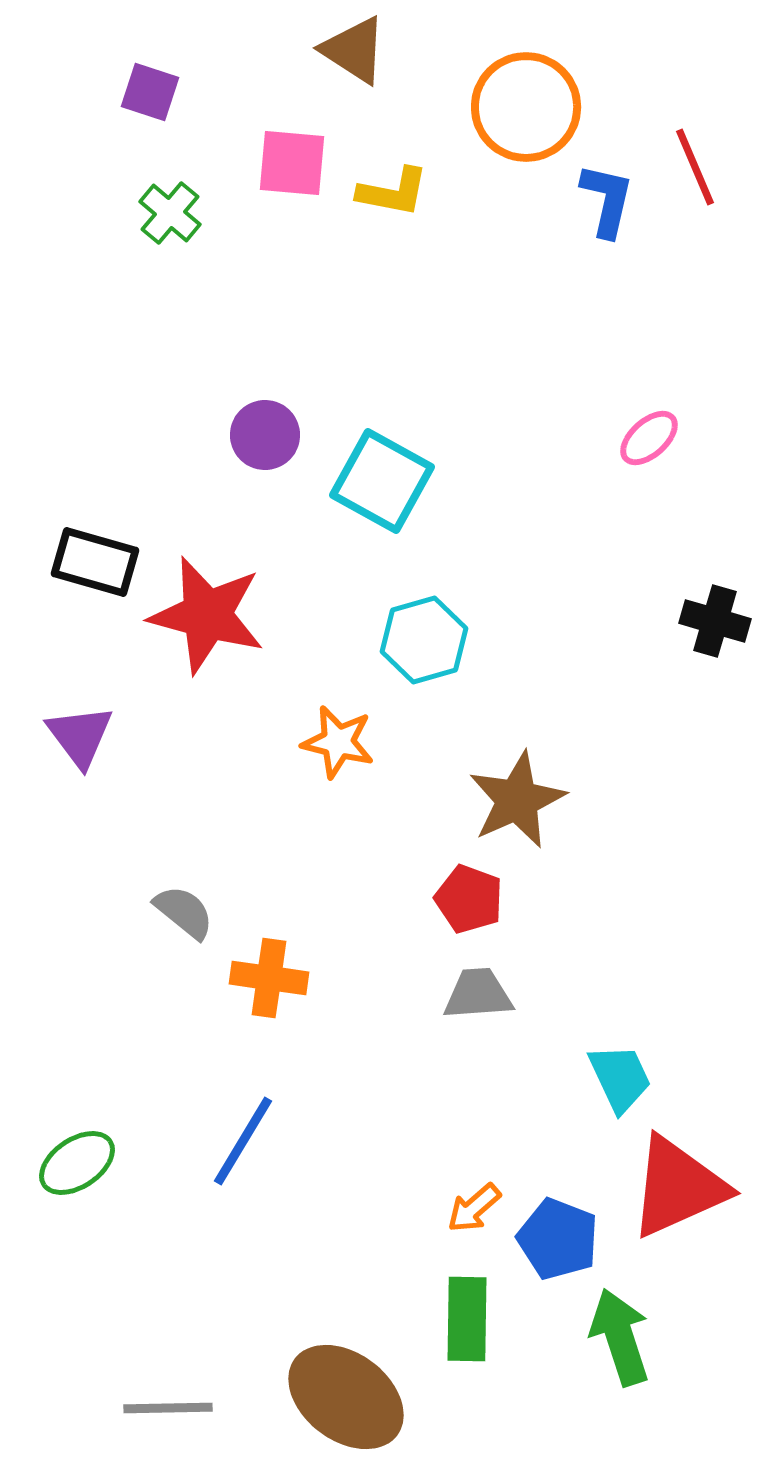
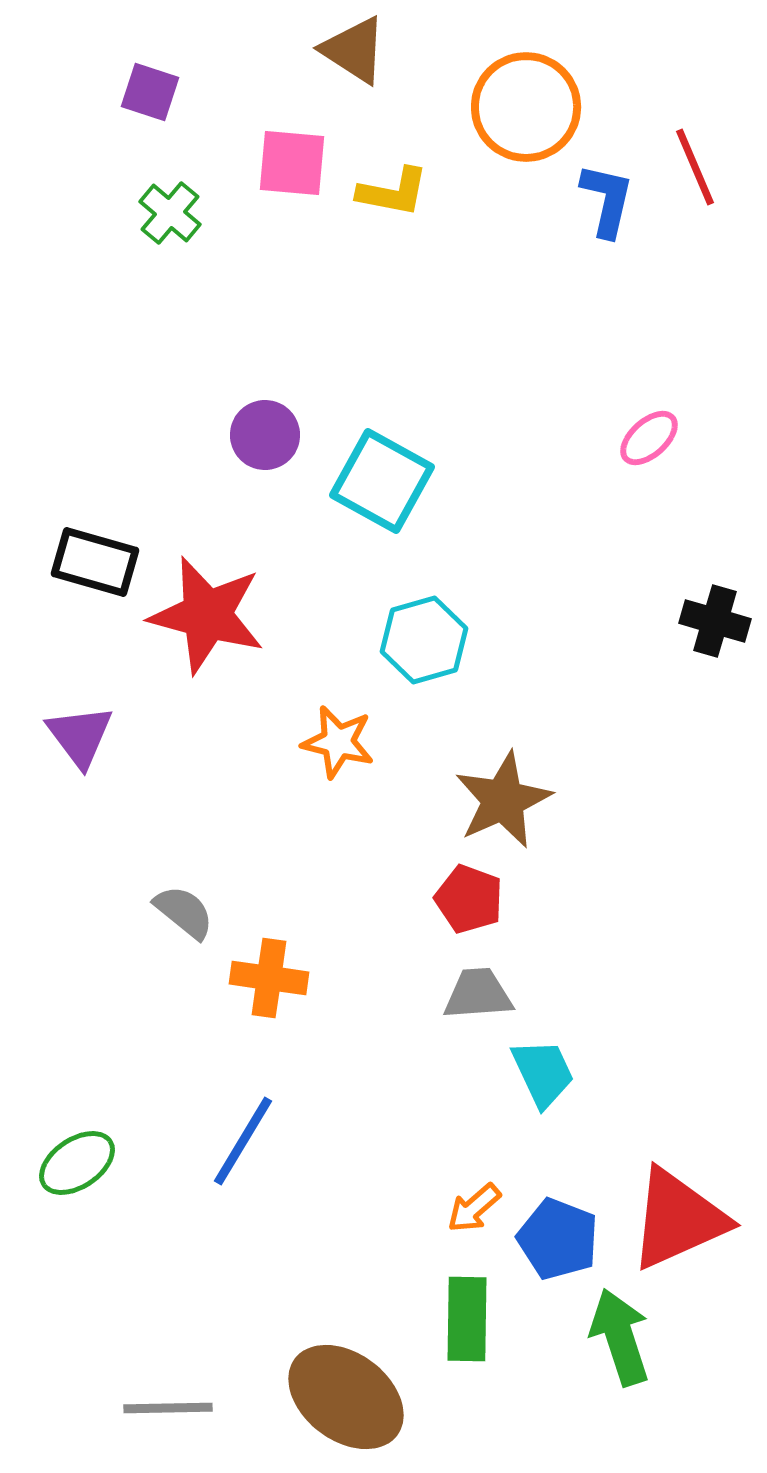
brown star: moved 14 px left
cyan trapezoid: moved 77 px left, 5 px up
red triangle: moved 32 px down
